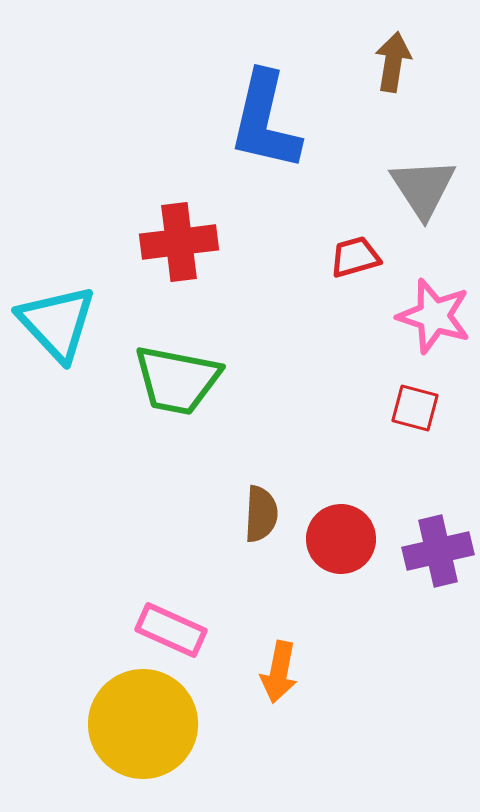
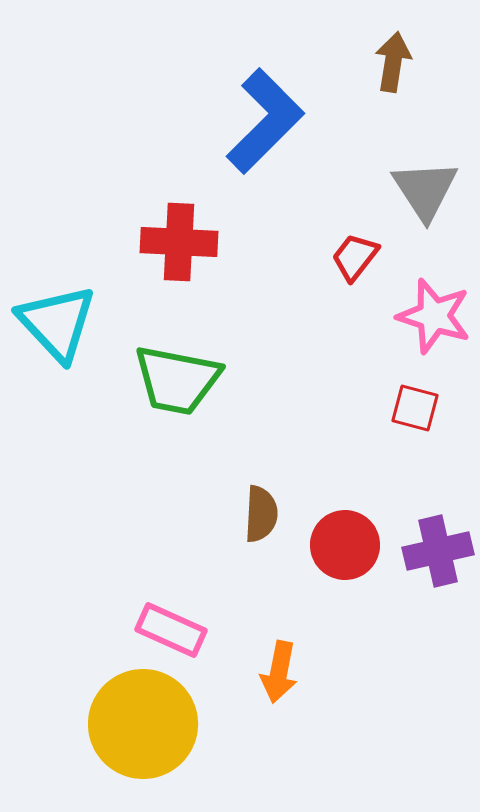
blue L-shape: rotated 148 degrees counterclockwise
gray triangle: moved 2 px right, 2 px down
red cross: rotated 10 degrees clockwise
red trapezoid: rotated 36 degrees counterclockwise
red circle: moved 4 px right, 6 px down
